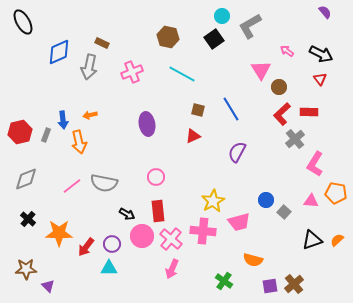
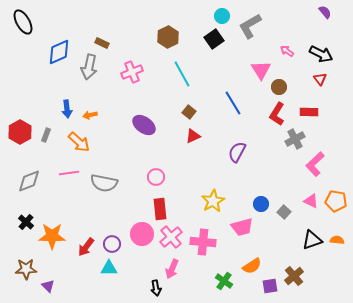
brown hexagon at (168, 37): rotated 20 degrees clockwise
cyan line at (182, 74): rotated 32 degrees clockwise
blue line at (231, 109): moved 2 px right, 6 px up
brown square at (198, 110): moved 9 px left, 2 px down; rotated 24 degrees clockwise
red L-shape at (282, 114): moved 5 px left; rotated 15 degrees counterclockwise
blue arrow at (63, 120): moved 4 px right, 11 px up
purple ellipse at (147, 124): moved 3 px left, 1 px down; rotated 45 degrees counterclockwise
red hexagon at (20, 132): rotated 15 degrees counterclockwise
gray cross at (295, 139): rotated 12 degrees clockwise
orange arrow at (79, 142): rotated 35 degrees counterclockwise
pink L-shape at (315, 164): rotated 15 degrees clockwise
gray diamond at (26, 179): moved 3 px right, 2 px down
pink line at (72, 186): moved 3 px left, 13 px up; rotated 30 degrees clockwise
orange pentagon at (336, 193): moved 8 px down
blue circle at (266, 200): moved 5 px left, 4 px down
pink triangle at (311, 201): rotated 21 degrees clockwise
red rectangle at (158, 211): moved 2 px right, 2 px up
black arrow at (127, 214): moved 29 px right, 74 px down; rotated 49 degrees clockwise
black cross at (28, 219): moved 2 px left, 3 px down
pink trapezoid at (239, 222): moved 3 px right, 5 px down
pink cross at (203, 231): moved 11 px down
orange star at (59, 233): moved 7 px left, 3 px down
pink circle at (142, 236): moved 2 px up
pink cross at (171, 239): moved 2 px up; rotated 10 degrees clockwise
orange semicircle at (337, 240): rotated 48 degrees clockwise
orange semicircle at (253, 260): moved 1 px left, 6 px down; rotated 48 degrees counterclockwise
brown cross at (294, 284): moved 8 px up
